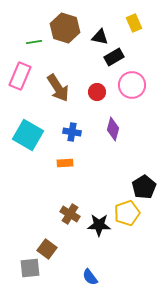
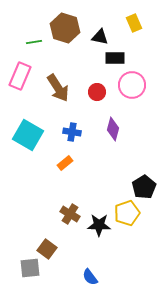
black rectangle: moved 1 px right, 1 px down; rotated 30 degrees clockwise
orange rectangle: rotated 35 degrees counterclockwise
